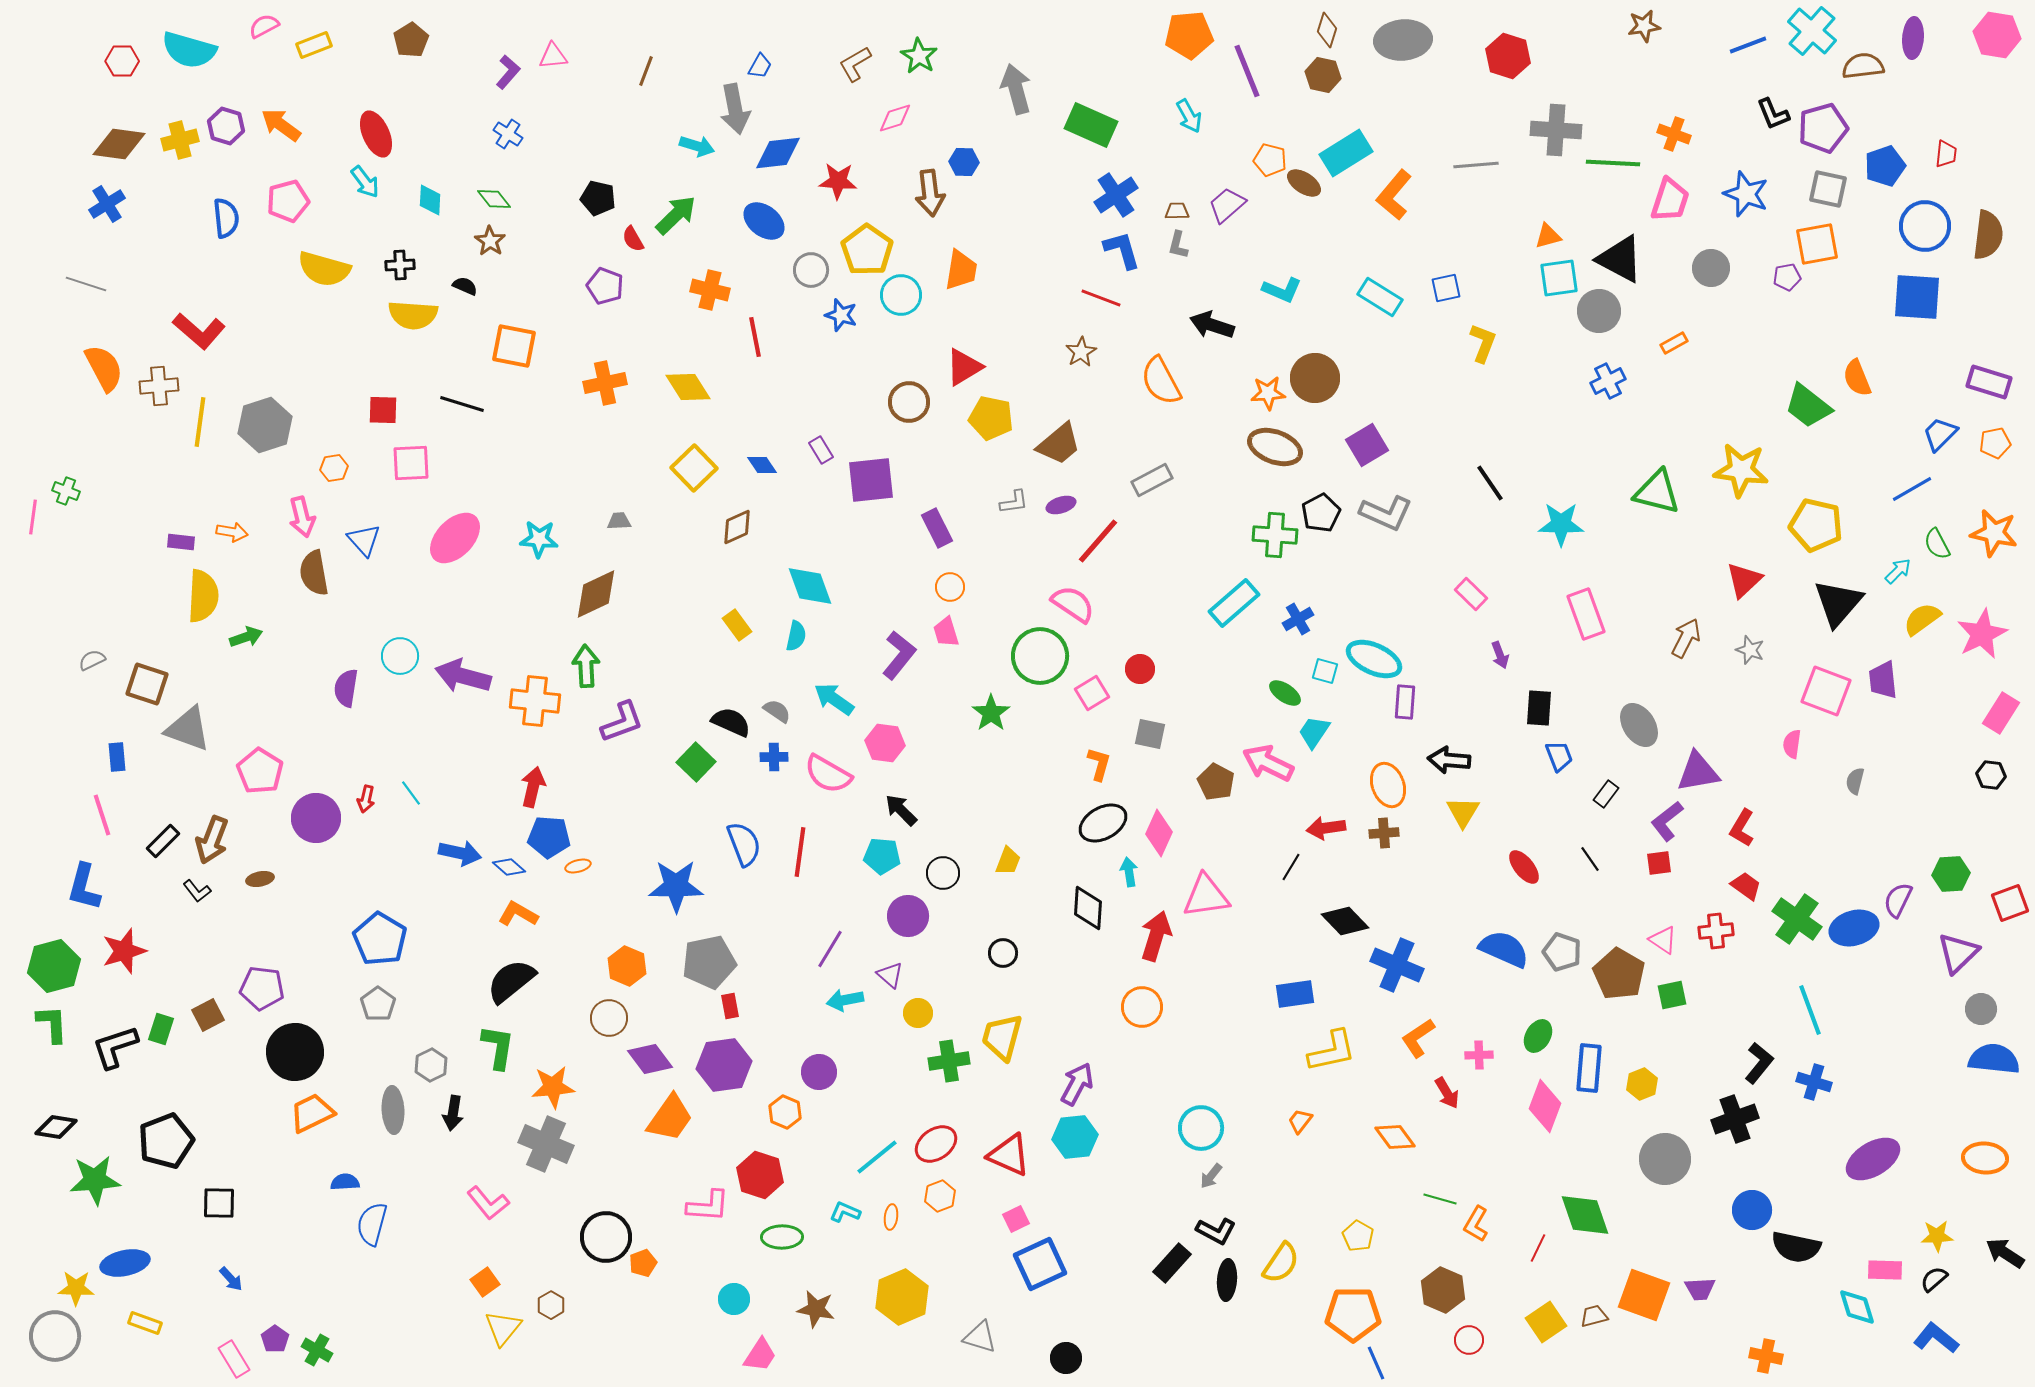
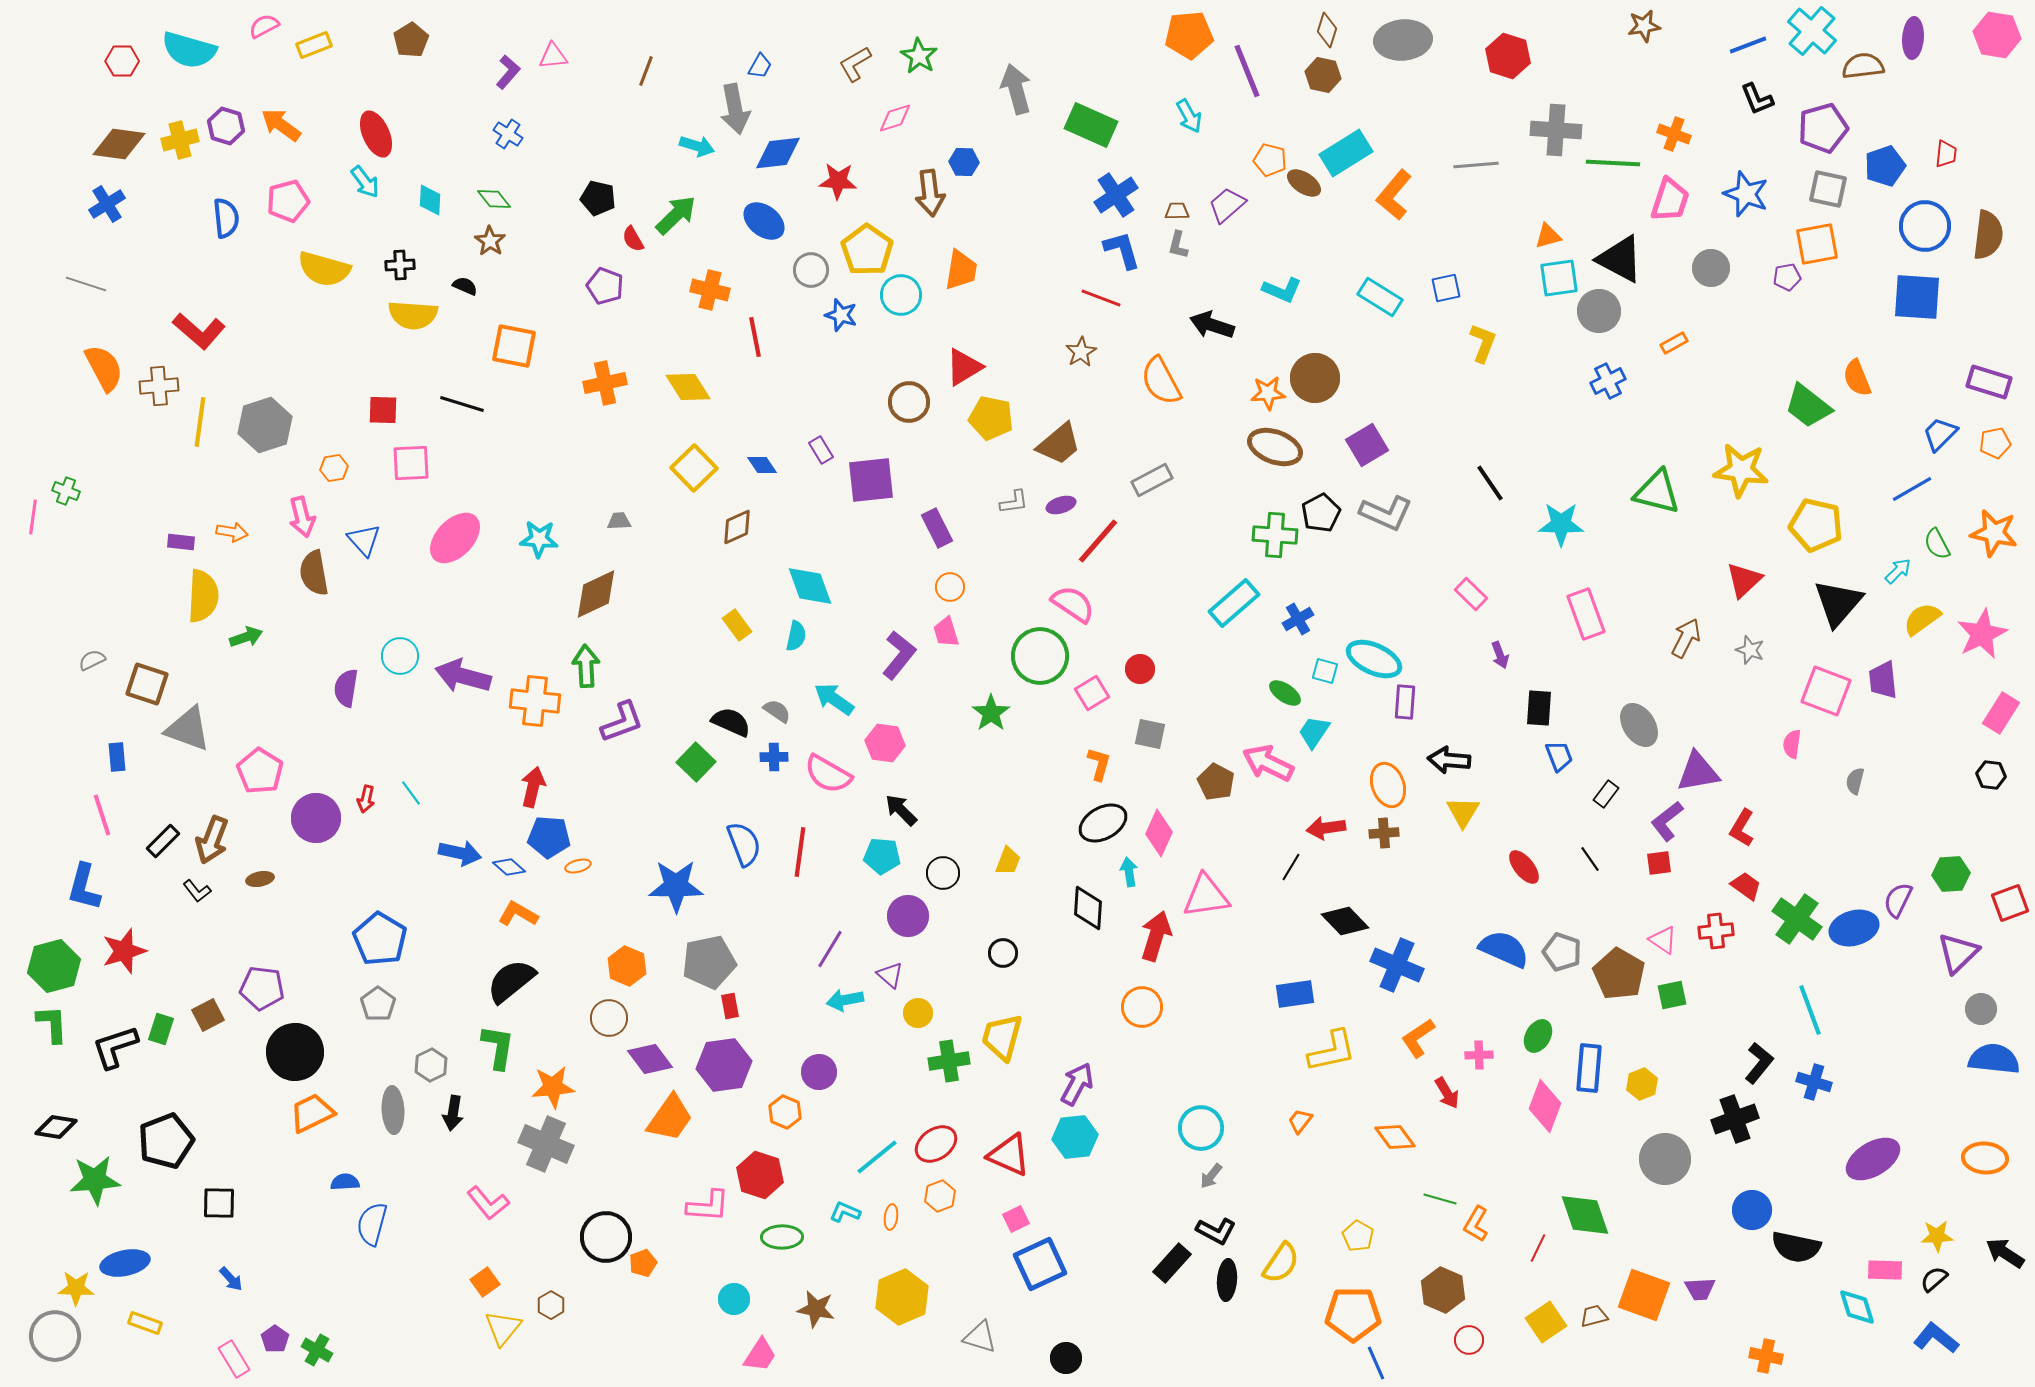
black L-shape at (1773, 114): moved 16 px left, 15 px up
